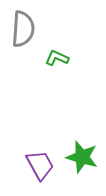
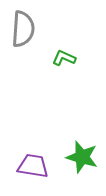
green L-shape: moved 7 px right
purple trapezoid: moved 7 px left, 1 px down; rotated 52 degrees counterclockwise
